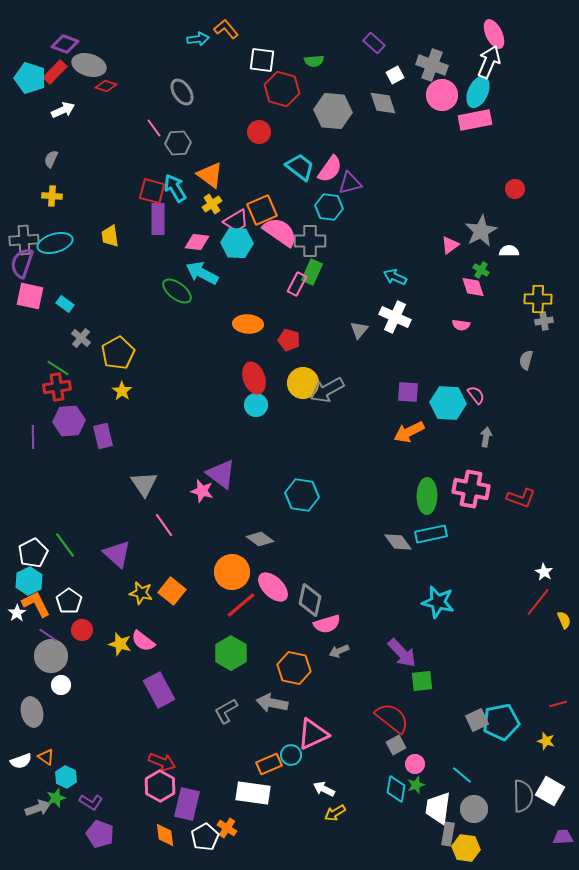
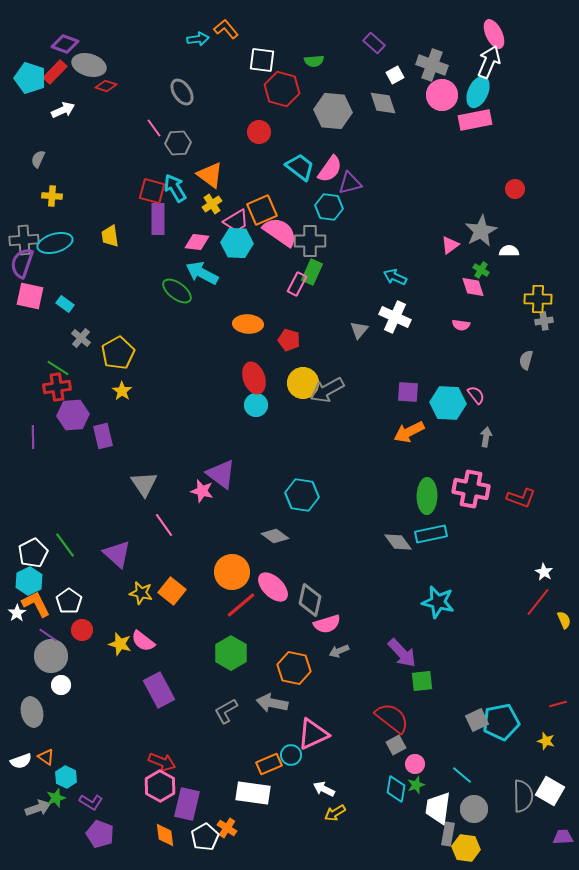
gray semicircle at (51, 159): moved 13 px left
purple hexagon at (69, 421): moved 4 px right, 6 px up
gray diamond at (260, 539): moved 15 px right, 3 px up
